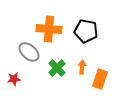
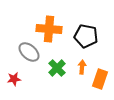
black pentagon: moved 5 px down
